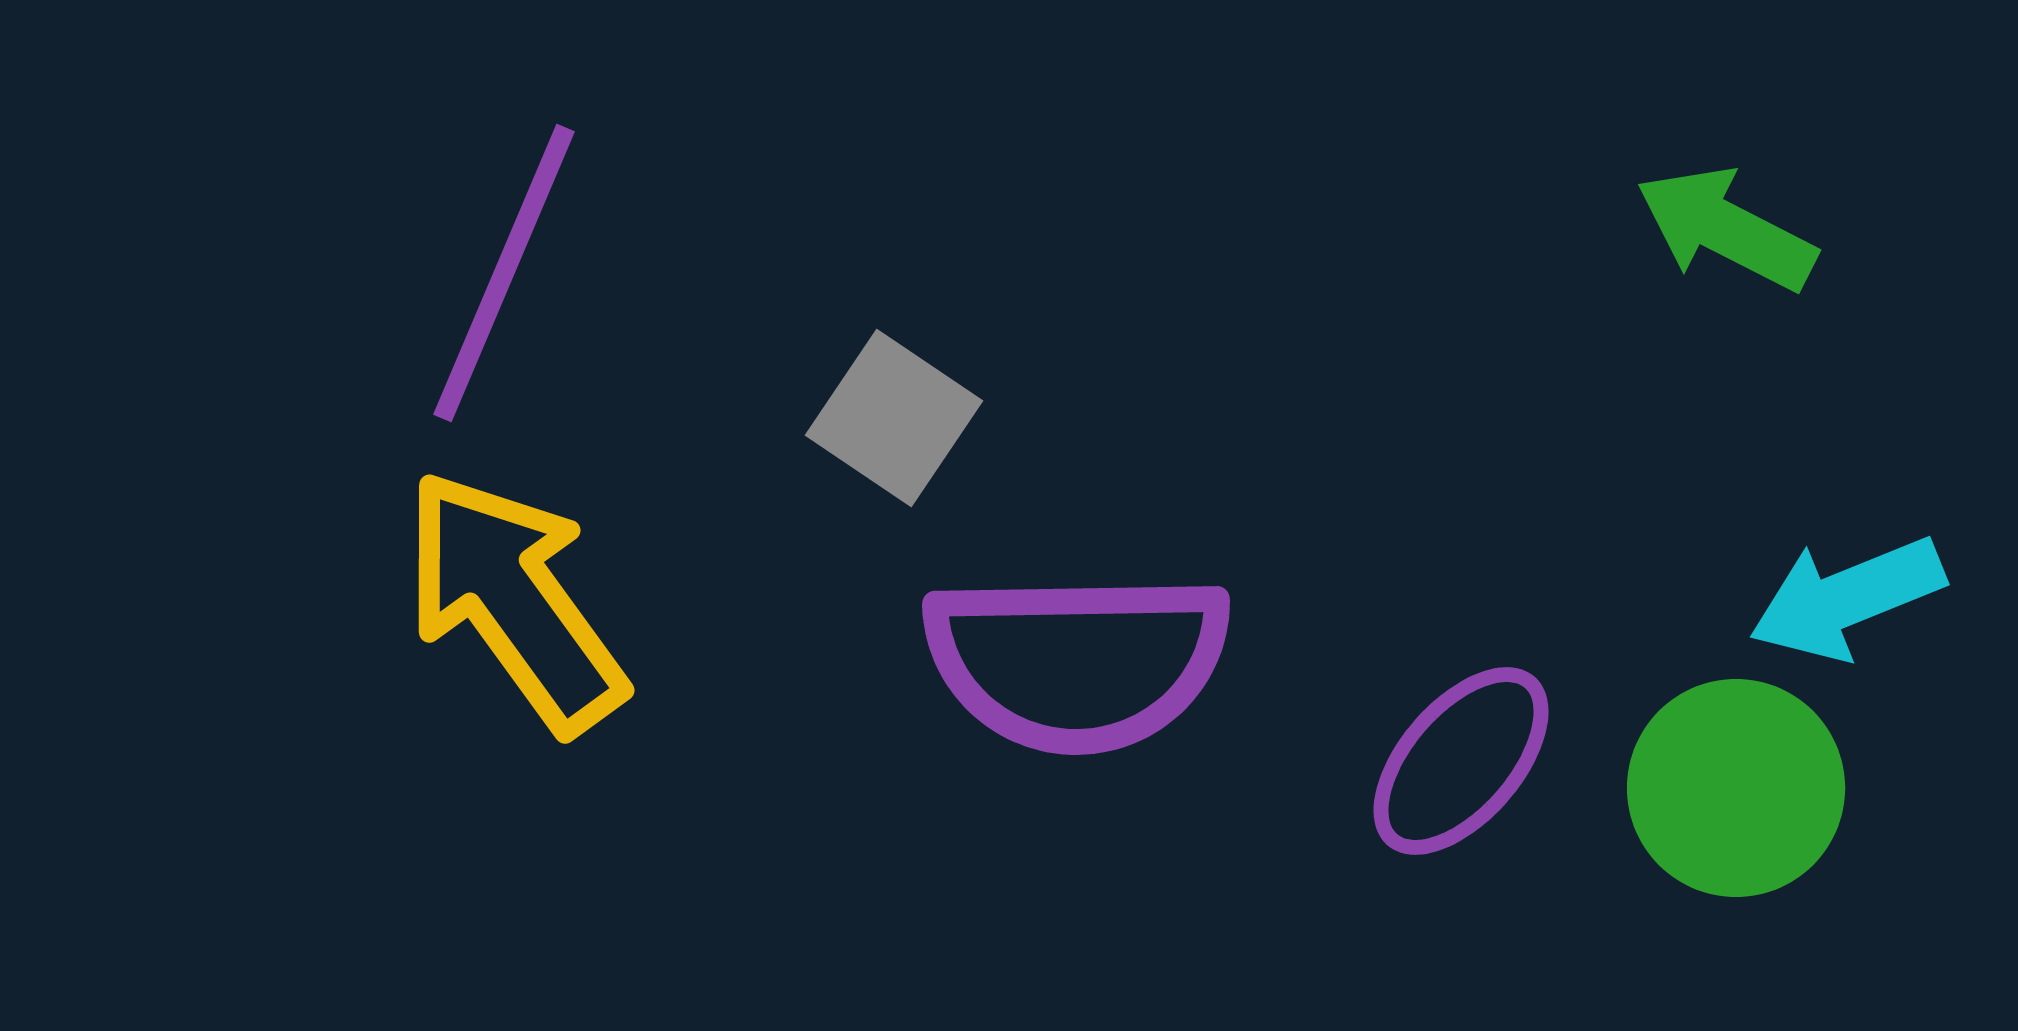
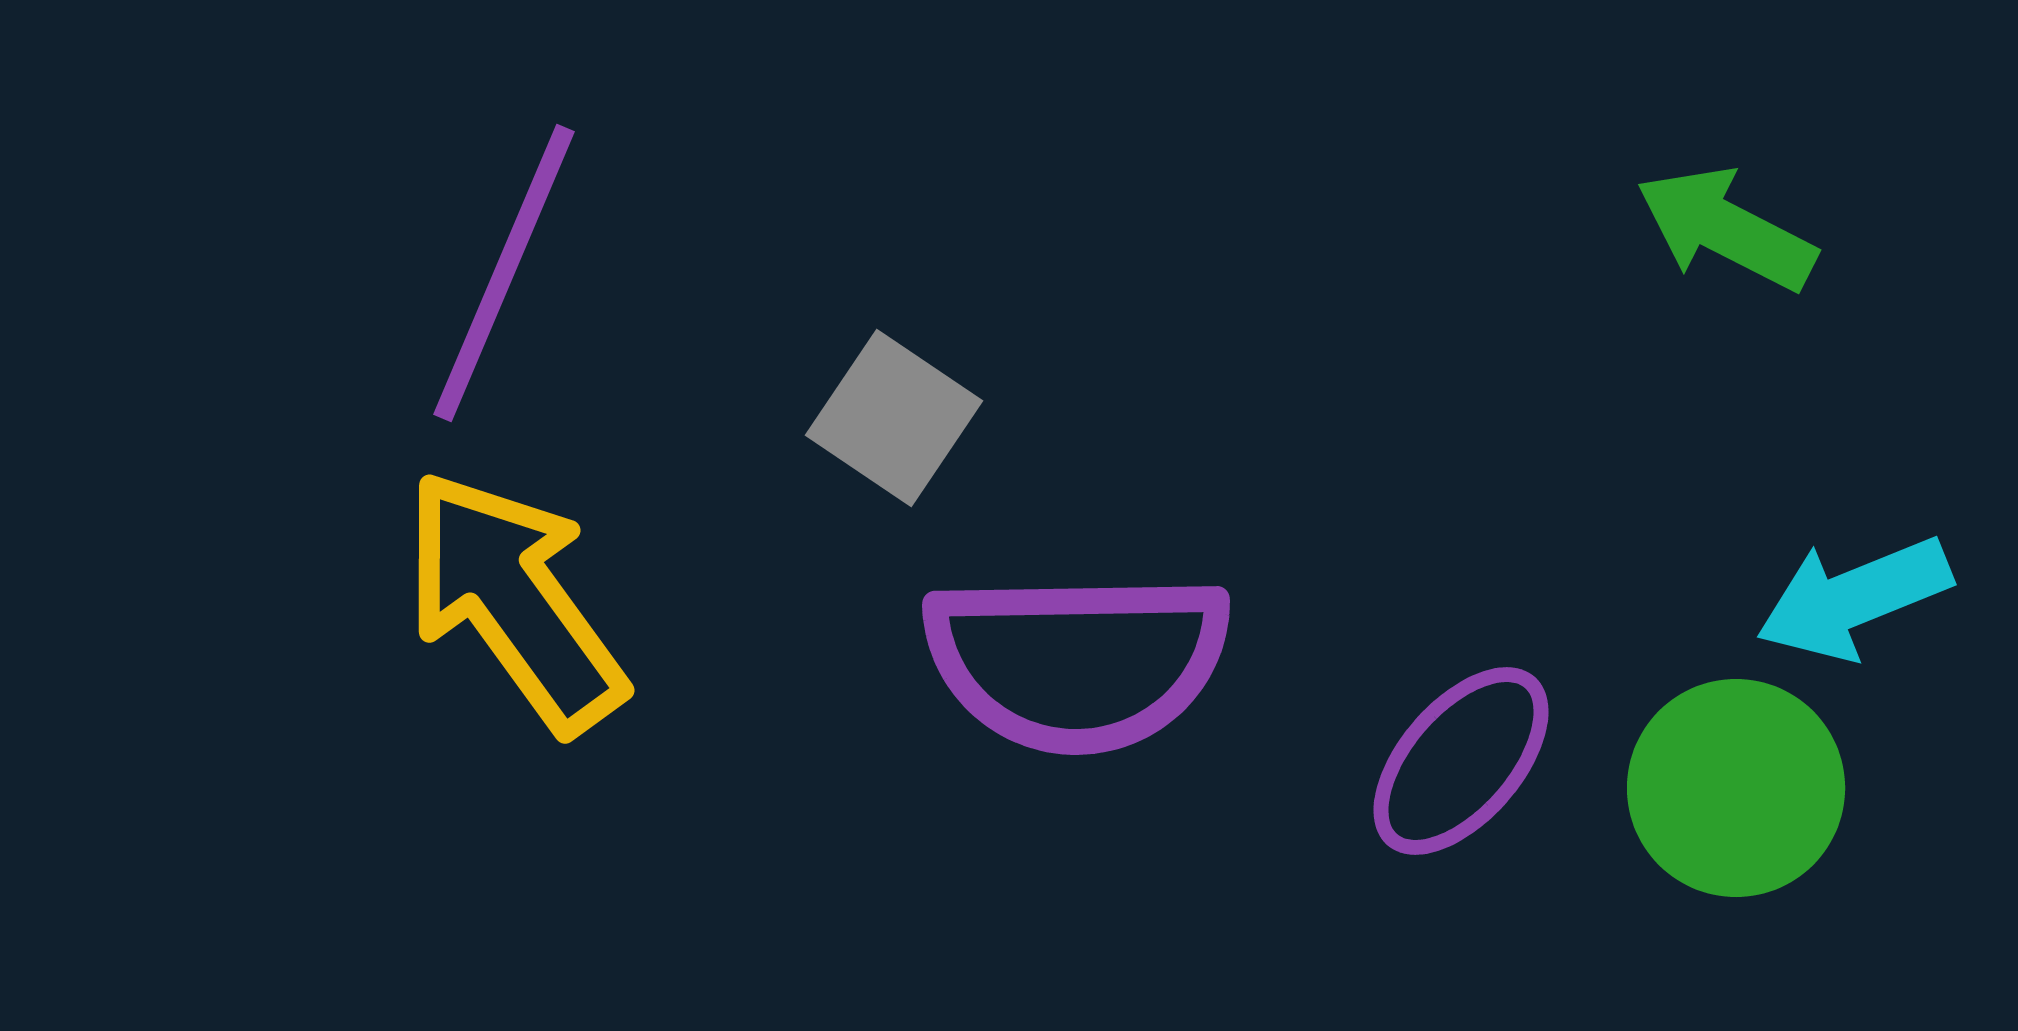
cyan arrow: moved 7 px right
